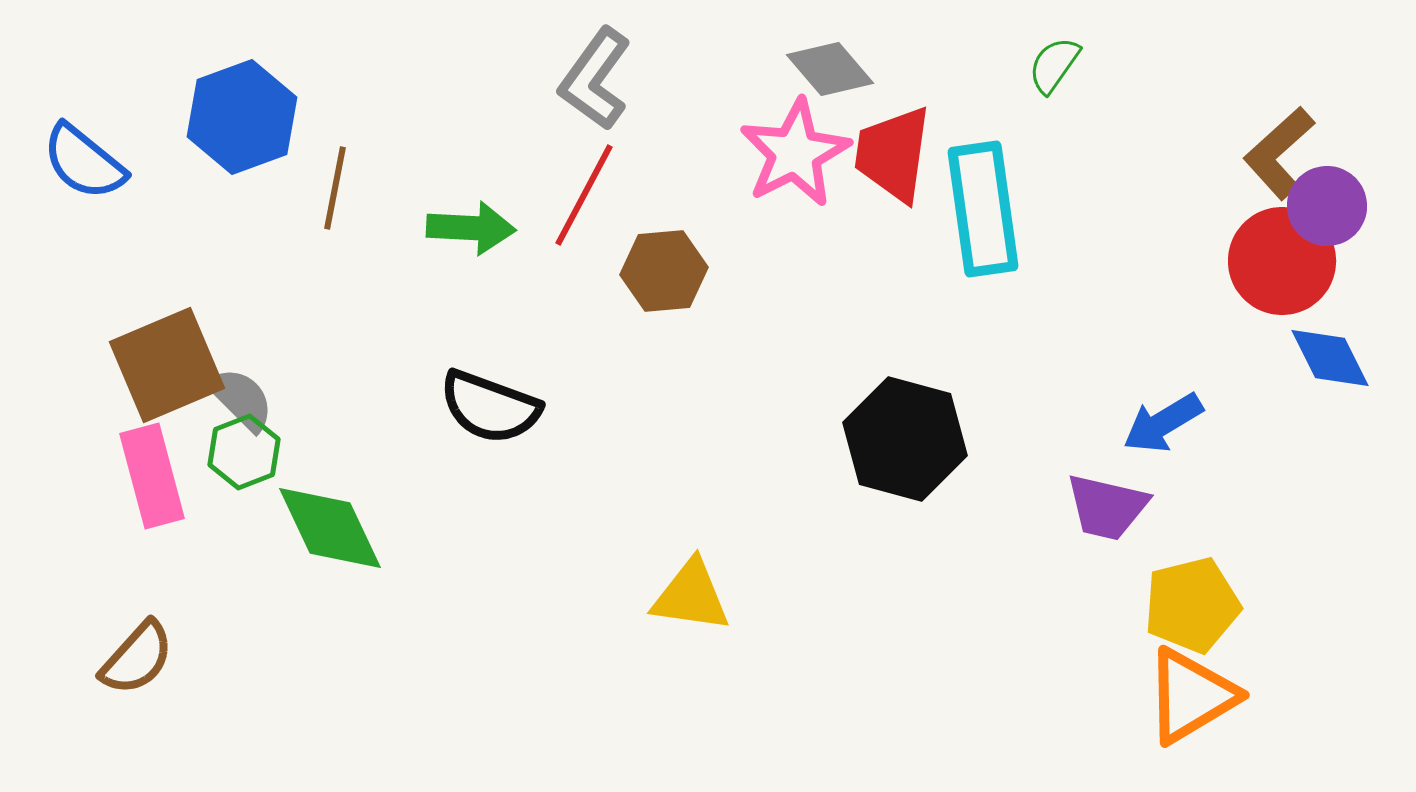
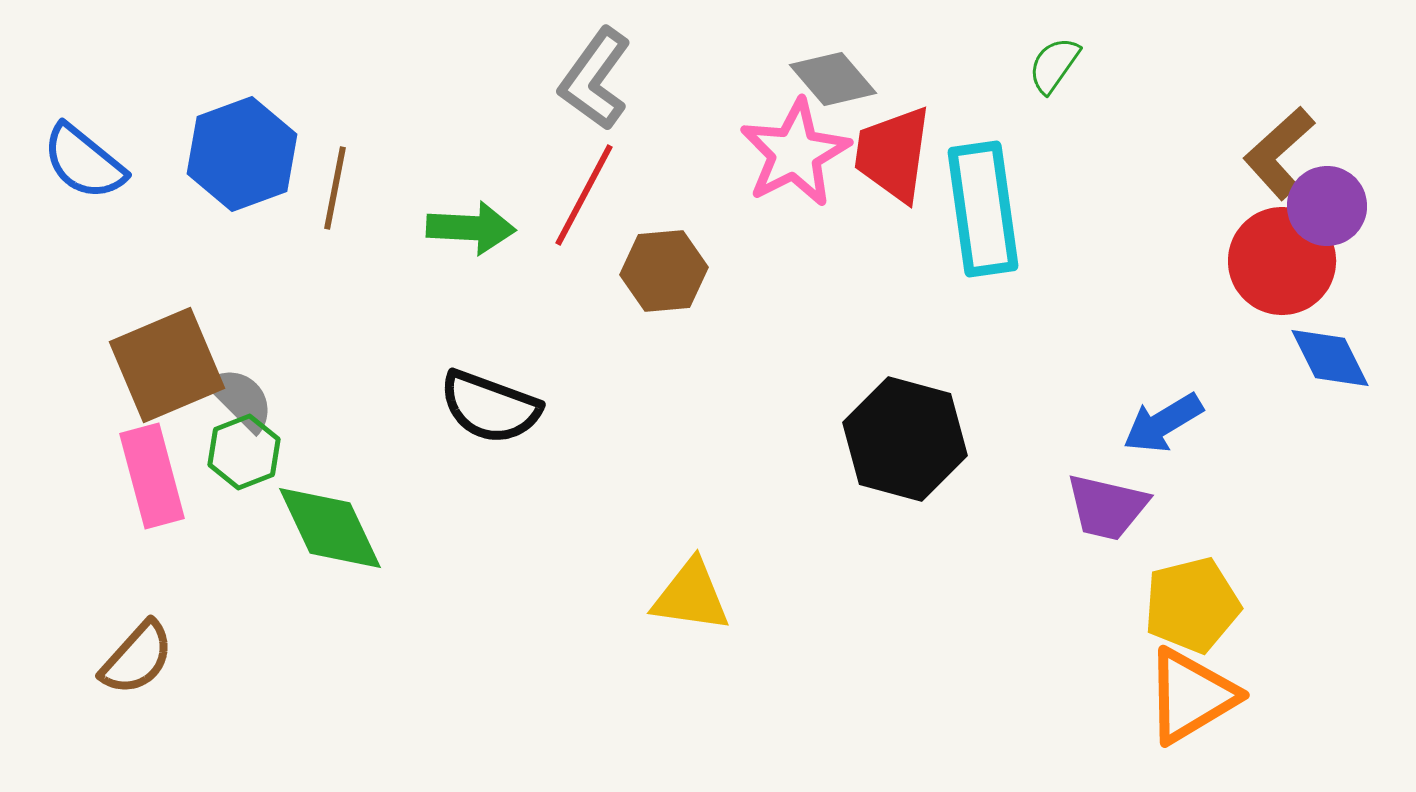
gray diamond: moved 3 px right, 10 px down
blue hexagon: moved 37 px down
